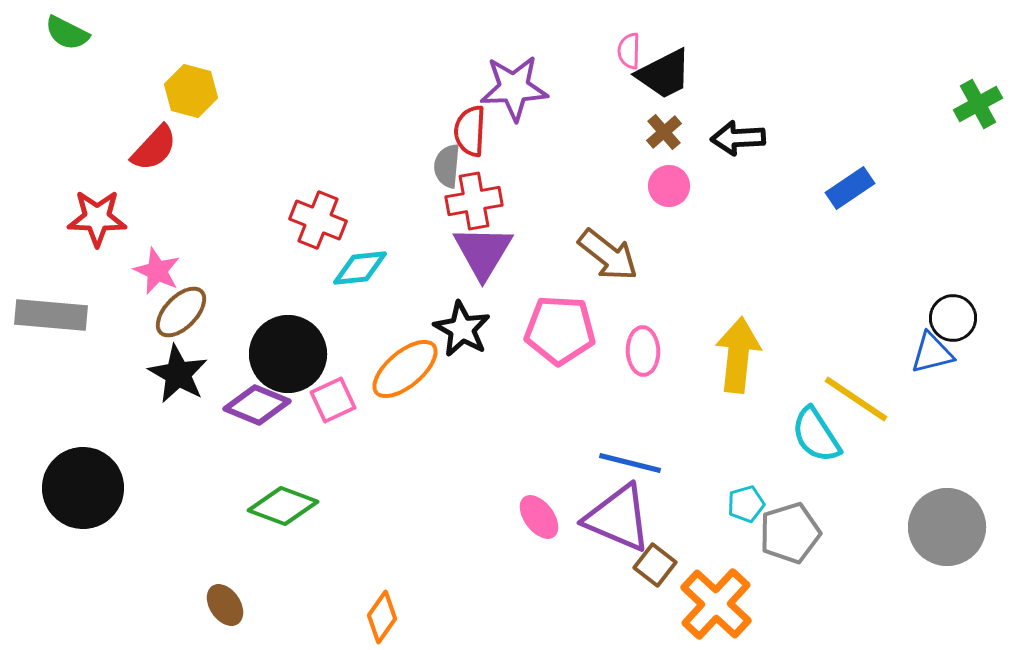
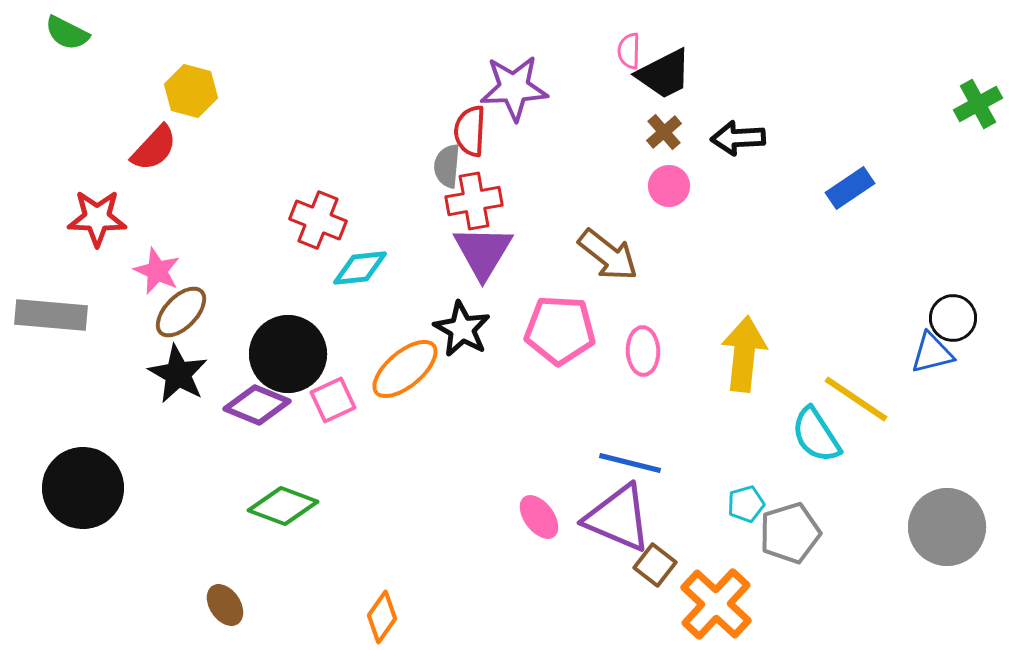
yellow arrow at (738, 355): moved 6 px right, 1 px up
